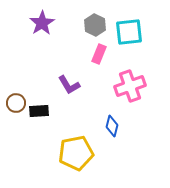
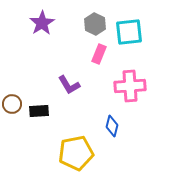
gray hexagon: moved 1 px up
pink cross: rotated 16 degrees clockwise
brown circle: moved 4 px left, 1 px down
